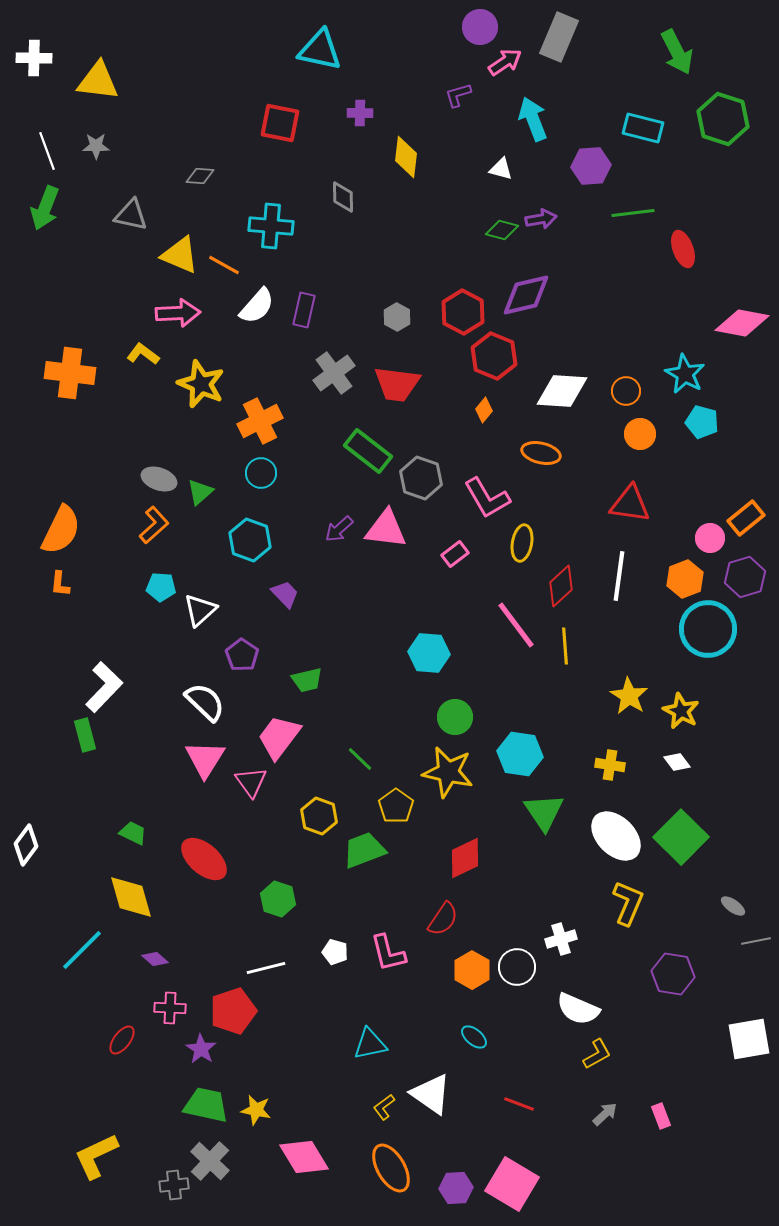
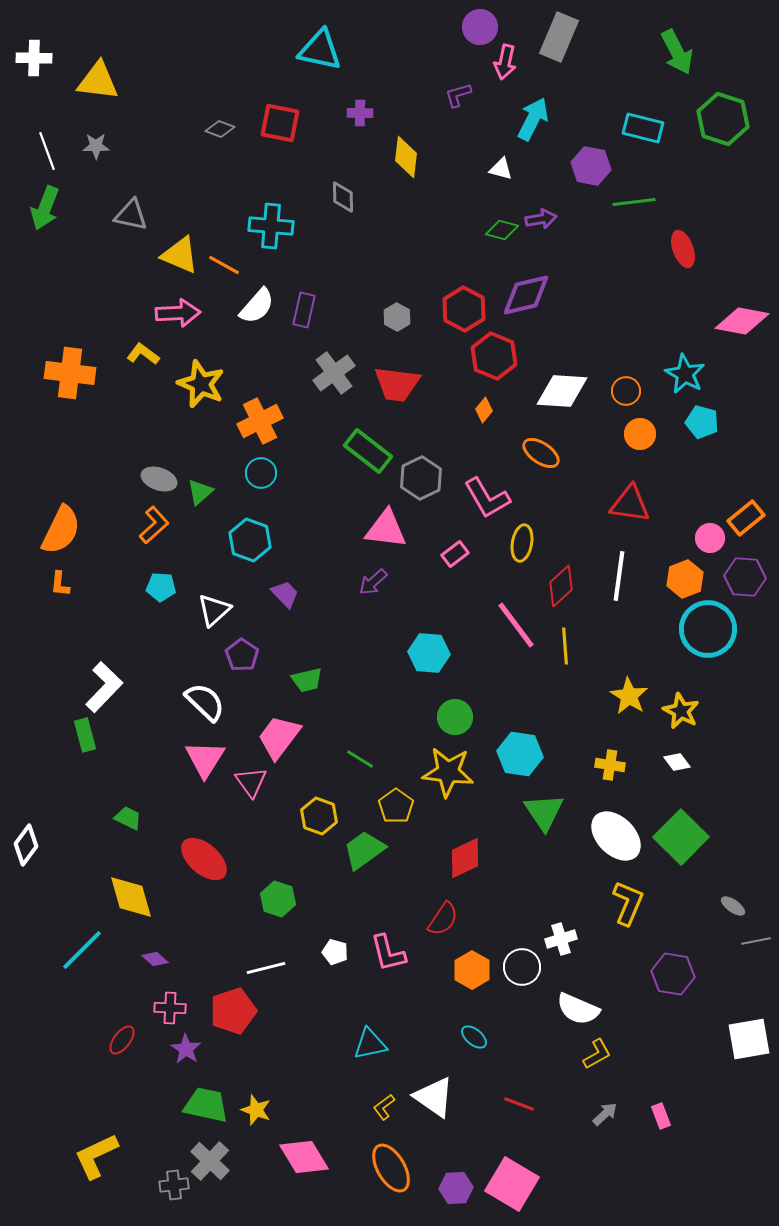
pink arrow at (505, 62): rotated 136 degrees clockwise
cyan arrow at (533, 119): rotated 48 degrees clockwise
purple hexagon at (591, 166): rotated 15 degrees clockwise
gray diamond at (200, 176): moved 20 px right, 47 px up; rotated 16 degrees clockwise
green line at (633, 213): moved 1 px right, 11 px up
red hexagon at (463, 312): moved 1 px right, 3 px up
pink diamond at (742, 323): moved 2 px up
orange ellipse at (541, 453): rotated 21 degrees clockwise
gray hexagon at (421, 478): rotated 15 degrees clockwise
purple arrow at (339, 529): moved 34 px right, 53 px down
purple hexagon at (745, 577): rotated 21 degrees clockwise
white triangle at (200, 610): moved 14 px right
green line at (360, 759): rotated 12 degrees counterclockwise
yellow star at (448, 772): rotated 6 degrees counterclockwise
green trapezoid at (133, 833): moved 5 px left, 15 px up
green trapezoid at (364, 850): rotated 15 degrees counterclockwise
white circle at (517, 967): moved 5 px right
purple star at (201, 1049): moved 15 px left
white triangle at (431, 1094): moved 3 px right, 3 px down
yellow star at (256, 1110): rotated 8 degrees clockwise
